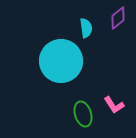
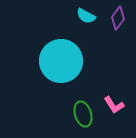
purple diamond: rotated 15 degrees counterclockwise
cyan semicircle: moved 12 px up; rotated 126 degrees clockwise
